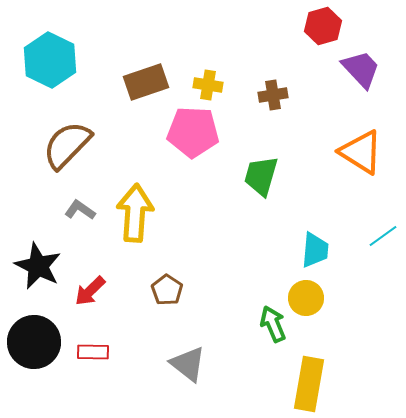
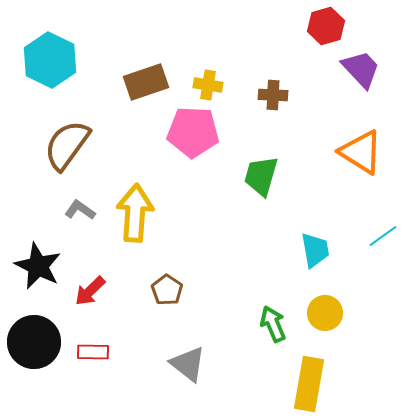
red hexagon: moved 3 px right
brown cross: rotated 12 degrees clockwise
brown semicircle: rotated 8 degrees counterclockwise
cyan trapezoid: rotated 15 degrees counterclockwise
yellow circle: moved 19 px right, 15 px down
